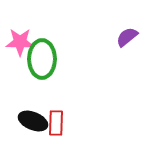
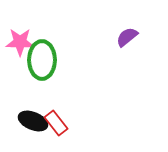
green ellipse: moved 1 px down
red rectangle: rotated 40 degrees counterclockwise
